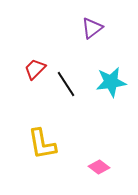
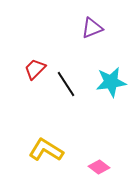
purple triangle: rotated 15 degrees clockwise
yellow L-shape: moved 4 px right, 6 px down; rotated 132 degrees clockwise
